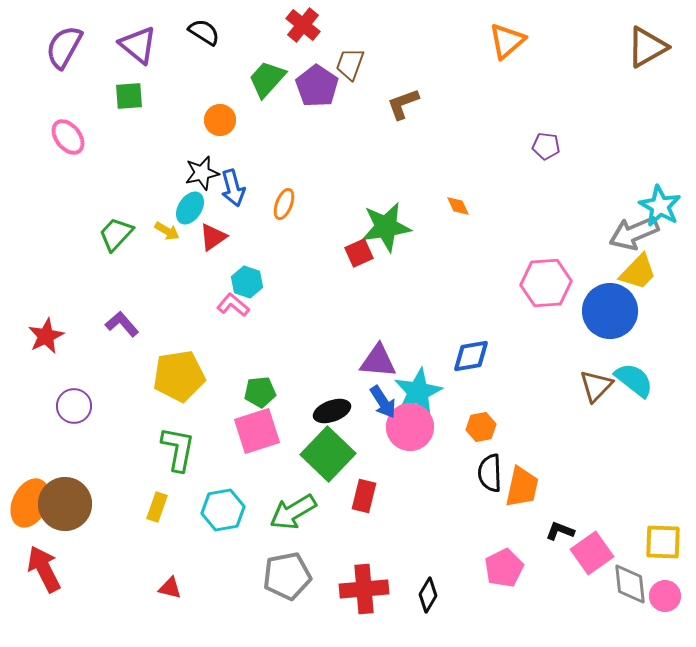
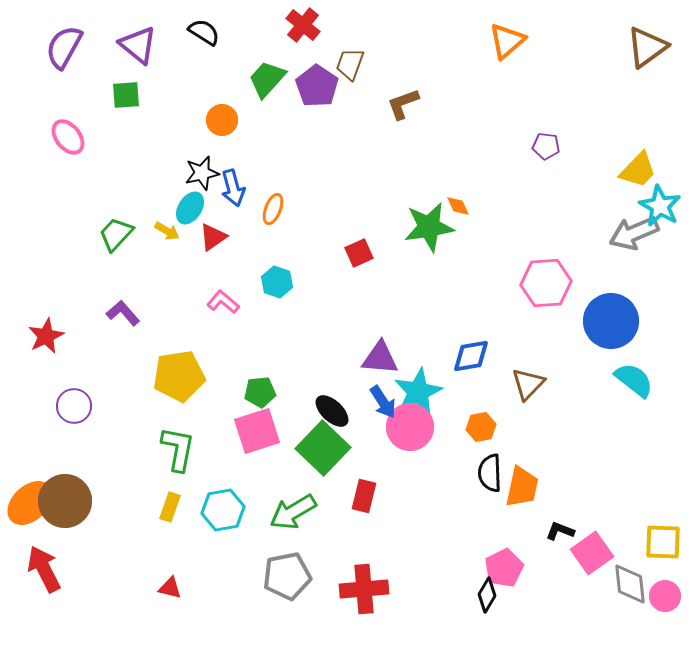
brown triangle at (647, 47): rotated 6 degrees counterclockwise
green square at (129, 96): moved 3 px left, 1 px up
orange circle at (220, 120): moved 2 px right
orange ellipse at (284, 204): moved 11 px left, 5 px down
green star at (386, 227): moved 43 px right
yellow trapezoid at (638, 272): moved 102 px up
cyan hexagon at (247, 282): moved 30 px right
pink L-shape at (233, 305): moved 10 px left, 3 px up
blue circle at (610, 311): moved 1 px right, 10 px down
purple L-shape at (122, 324): moved 1 px right, 11 px up
purple triangle at (378, 361): moved 2 px right, 3 px up
brown triangle at (596, 386): moved 68 px left, 2 px up
black ellipse at (332, 411): rotated 63 degrees clockwise
green square at (328, 454): moved 5 px left, 6 px up
orange ellipse at (30, 503): rotated 21 degrees clockwise
brown circle at (65, 504): moved 3 px up
yellow rectangle at (157, 507): moved 13 px right
black diamond at (428, 595): moved 59 px right
